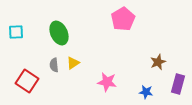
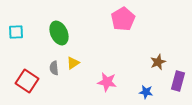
gray semicircle: moved 3 px down
purple rectangle: moved 3 px up
